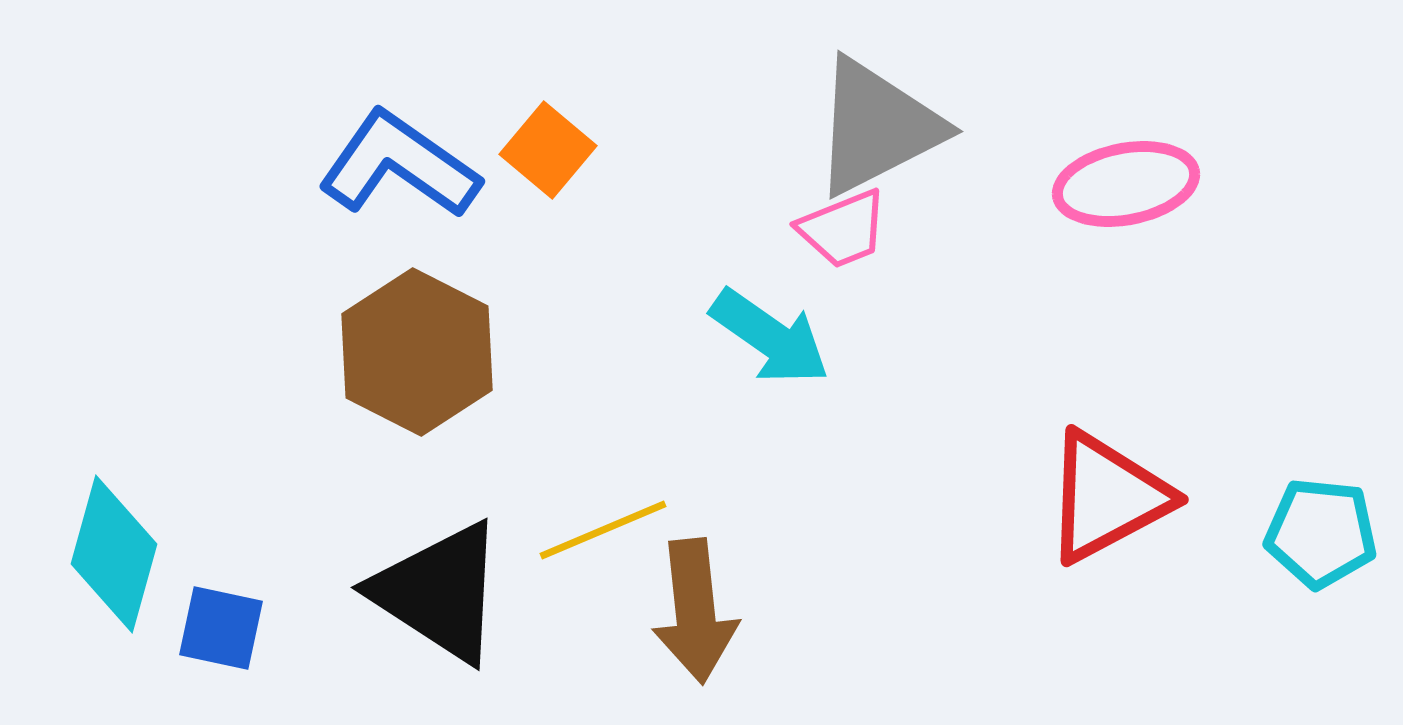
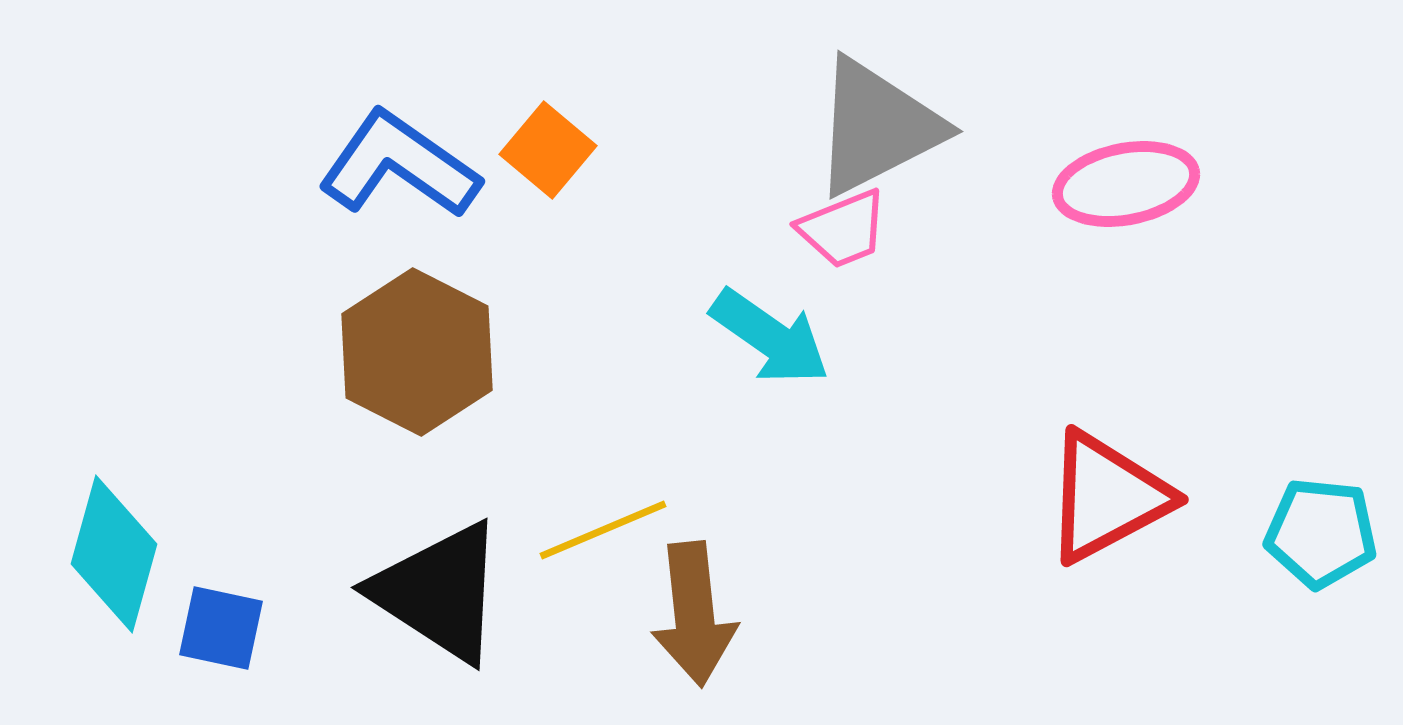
brown arrow: moved 1 px left, 3 px down
